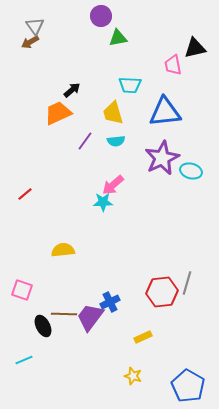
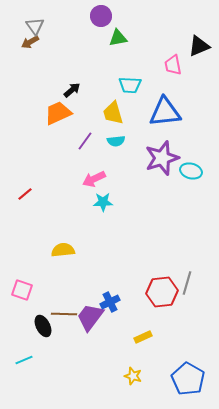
black triangle: moved 4 px right, 2 px up; rotated 10 degrees counterclockwise
purple star: rotated 8 degrees clockwise
pink arrow: moved 19 px left, 6 px up; rotated 15 degrees clockwise
blue pentagon: moved 7 px up
